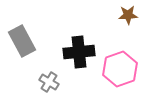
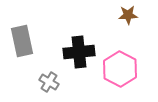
gray rectangle: rotated 16 degrees clockwise
pink hexagon: rotated 12 degrees counterclockwise
